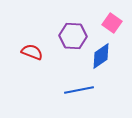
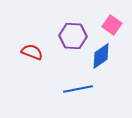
pink square: moved 2 px down
blue line: moved 1 px left, 1 px up
